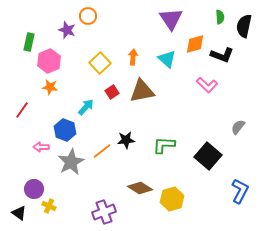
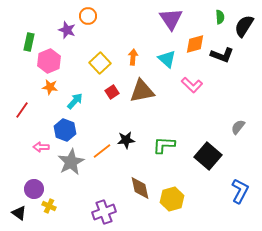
black semicircle: rotated 20 degrees clockwise
pink L-shape: moved 15 px left
cyan arrow: moved 11 px left, 6 px up
brown diamond: rotated 45 degrees clockwise
